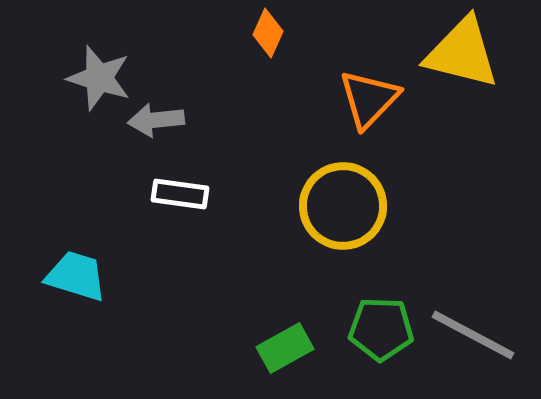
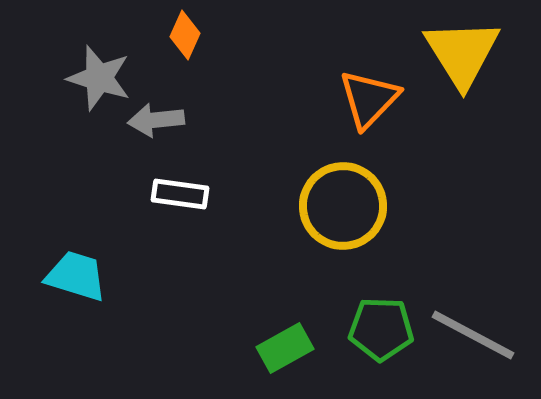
orange diamond: moved 83 px left, 2 px down
yellow triangle: rotated 44 degrees clockwise
